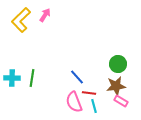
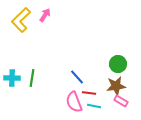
cyan line: rotated 64 degrees counterclockwise
